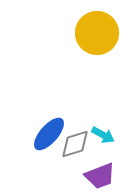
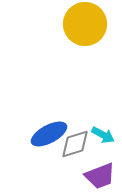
yellow circle: moved 12 px left, 9 px up
blue ellipse: rotated 21 degrees clockwise
